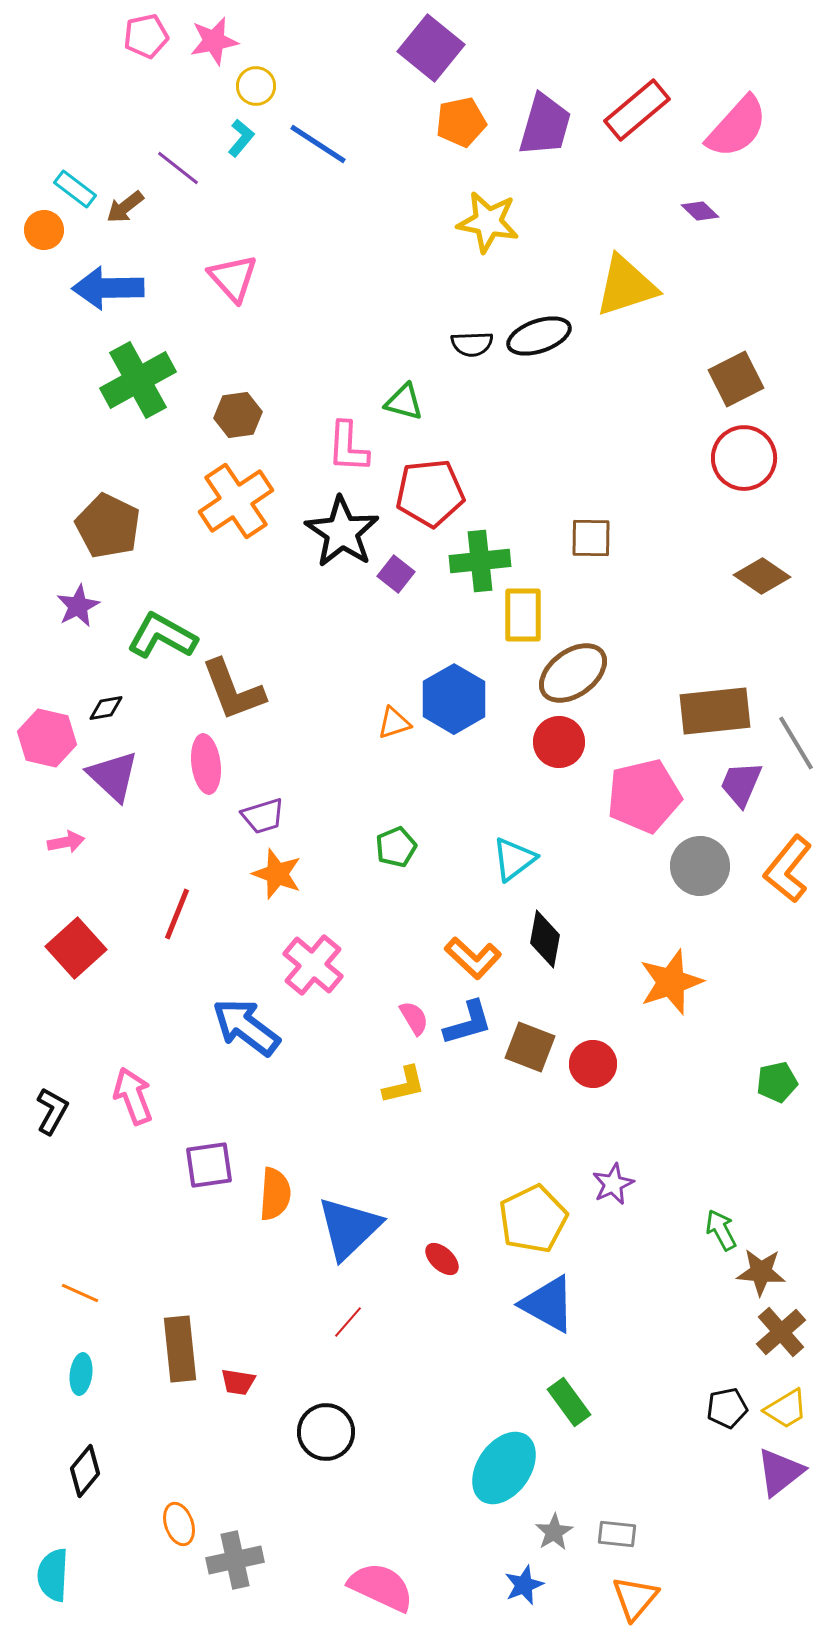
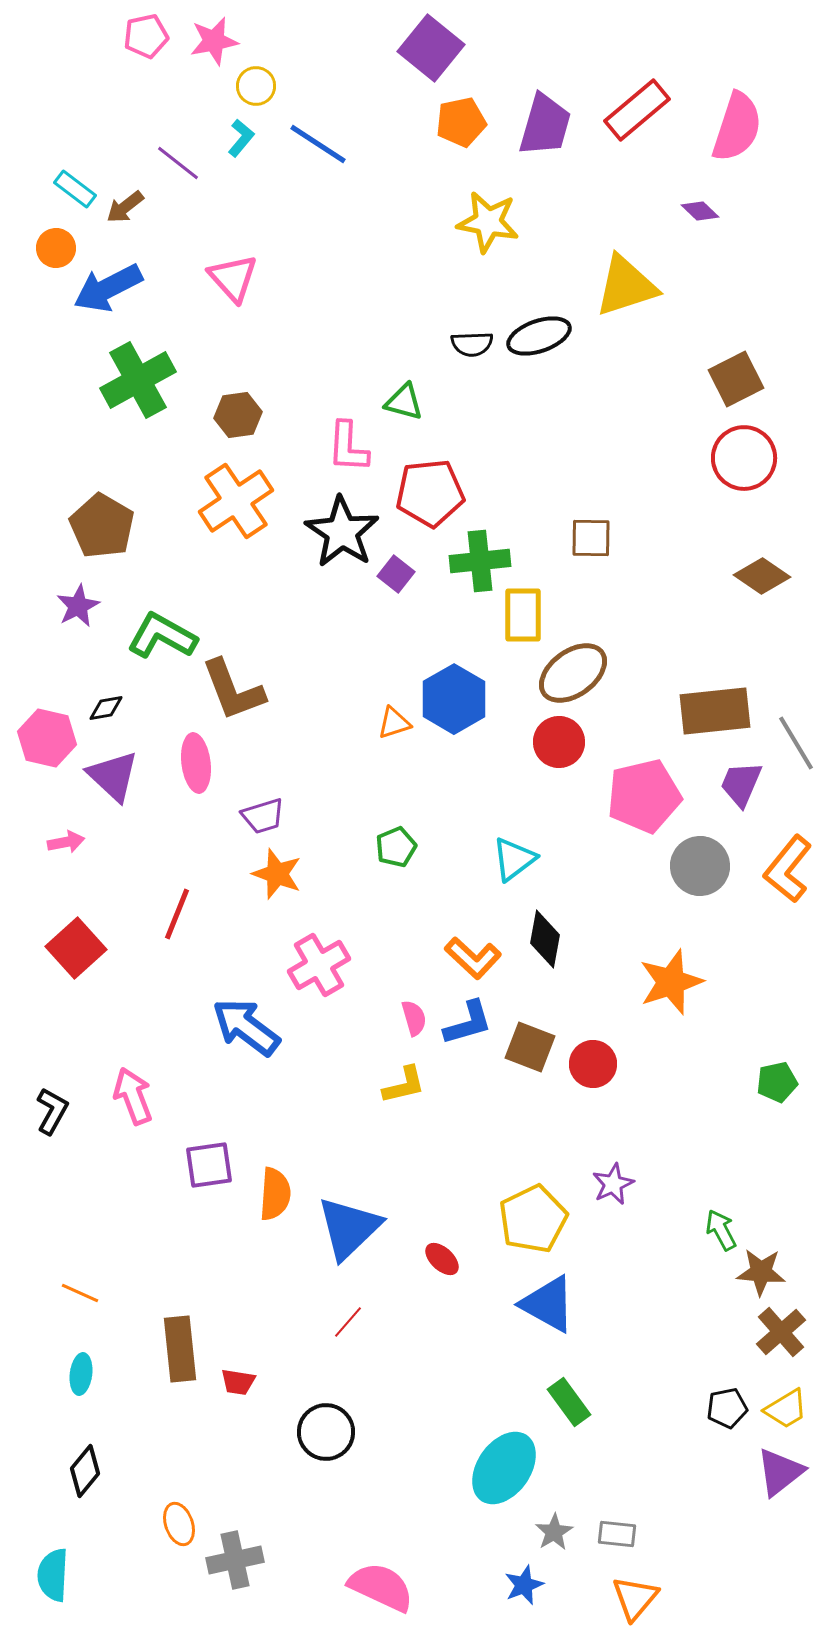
pink semicircle at (737, 127): rotated 24 degrees counterclockwise
purple line at (178, 168): moved 5 px up
orange circle at (44, 230): moved 12 px right, 18 px down
blue arrow at (108, 288): rotated 26 degrees counterclockwise
brown pentagon at (108, 526): moved 6 px left; rotated 4 degrees clockwise
pink ellipse at (206, 764): moved 10 px left, 1 px up
pink cross at (313, 965): moved 6 px right; rotated 20 degrees clockwise
pink semicircle at (414, 1018): rotated 15 degrees clockwise
